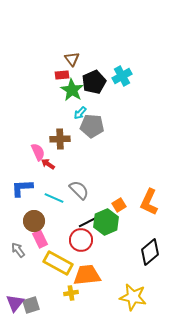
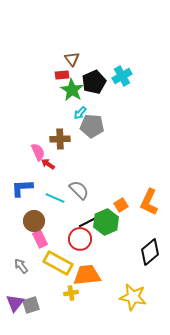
cyan line: moved 1 px right
orange square: moved 2 px right
red circle: moved 1 px left, 1 px up
gray arrow: moved 3 px right, 16 px down
